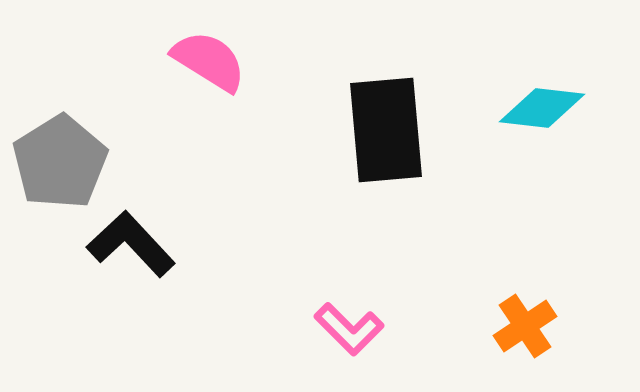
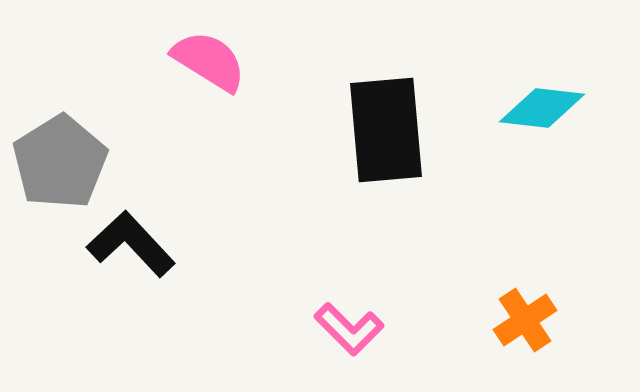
orange cross: moved 6 px up
